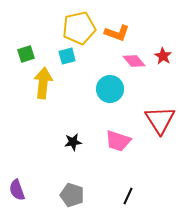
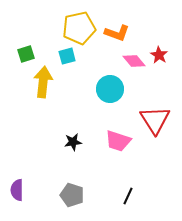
red star: moved 4 px left, 1 px up
yellow arrow: moved 1 px up
red triangle: moved 5 px left
purple semicircle: rotated 20 degrees clockwise
